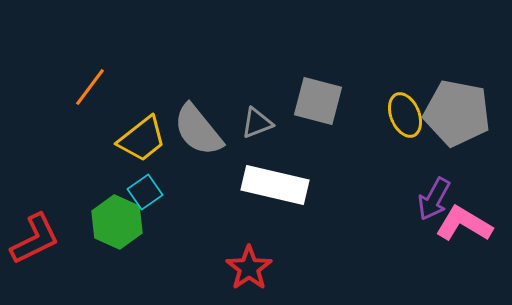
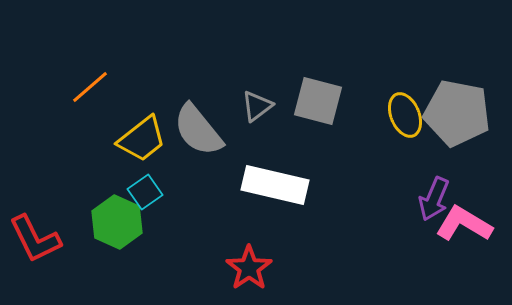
orange line: rotated 12 degrees clockwise
gray triangle: moved 17 px up; rotated 16 degrees counterclockwise
purple arrow: rotated 6 degrees counterclockwise
red L-shape: rotated 90 degrees clockwise
